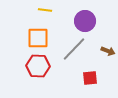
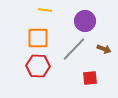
brown arrow: moved 4 px left, 2 px up
